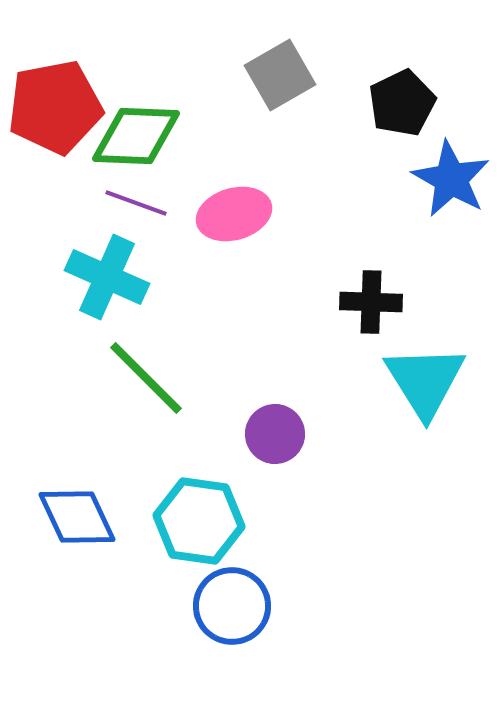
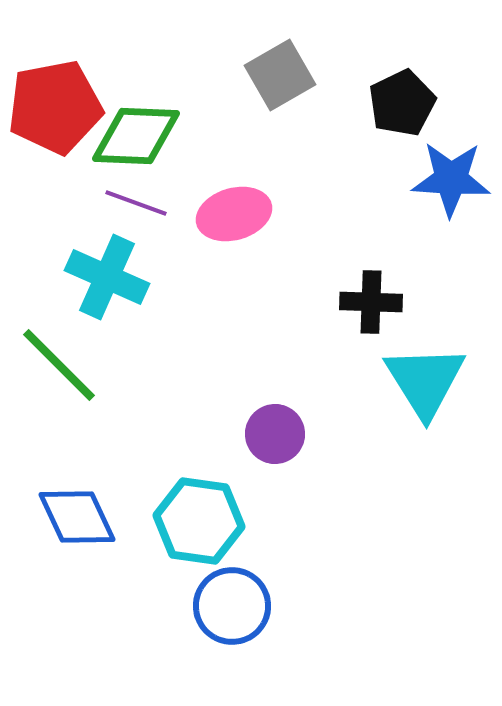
blue star: rotated 26 degrees counterclockwise
green line: moved 87 px left, 13 px up
